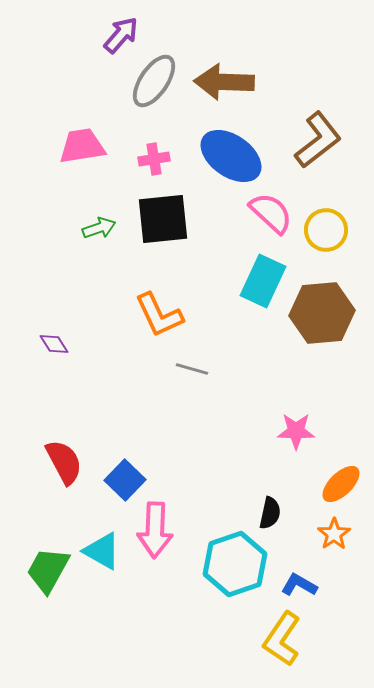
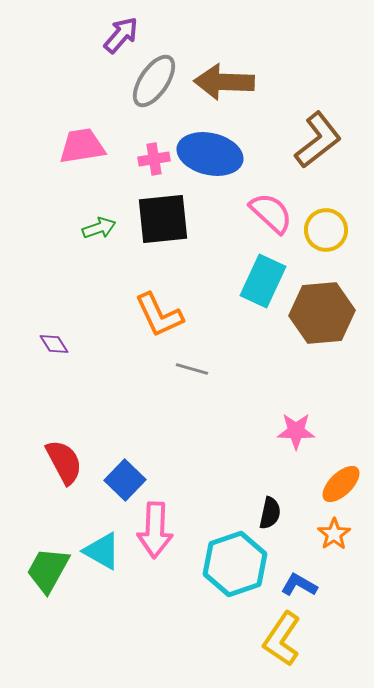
blue ellipse: moved 21 px left, 2 px up; rotated 22 degrees counterclockwise
